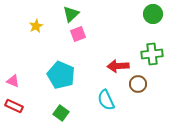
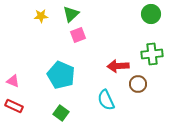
green circle: moved 2 px left
yellow star: moved 5 px right, 10 px up; rotated 24 degrees clockwise
pink square: moved 1 px down
